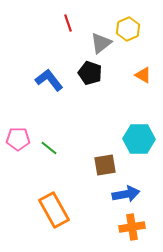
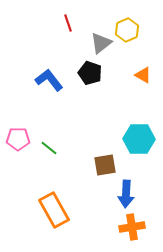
yellow hexagon: moved 1 px left, 1 px down
blue arrow: rotated 104 degrees clockwise
